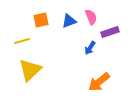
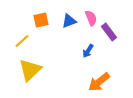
pink semicircle: moved 1 px down
purple rectangle: moved 1 px left; rotated 72 degrees clockwise
yellow line: rotated 28 degrees counterclockwise
blue arrow: moved 2 px left, 3 px down
